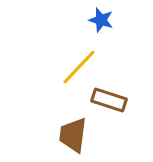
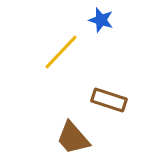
yellow line: moved 18 px left, 15 px up
brown trapezoid: moved 3 px down; rotated 48 degrees counterclockwise
